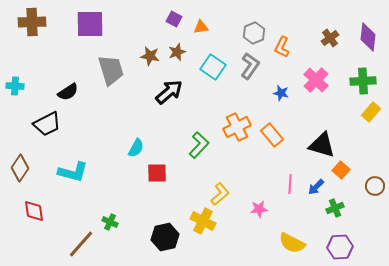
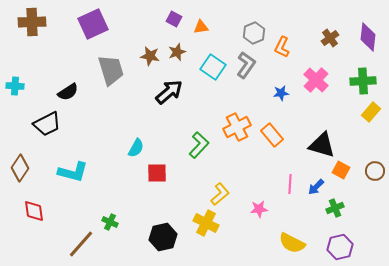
purple square at (90, 24): moved 3 px right; rotated 24 degrees counterclockwise
gray L-shape at (250, 66): moved 4 px left, 1 px up
blue star at (281, 93): rotated 21 degrees counterclockwise
orange square at (341, 170): rotated 12 degrees counterclockwise
brown circle at (375, 186): moved 15 px up
yellow cross at (203, 221): moved 3 px right, 2 px down
black hexagon at (165, 237): moved 2 px left
purple hexagon at (340, 247): rotated 10 degrees counterclockwise
